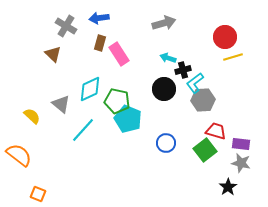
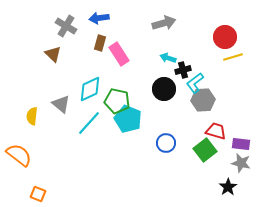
yellow semicircle: rotated 126 degrees counterclockwise
cyan line: moved 6 px right, 7 px up
